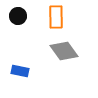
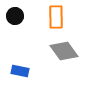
black circle: moved 3 px left
